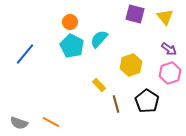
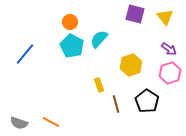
yellow rectangle: rotated 24 degrees clockwise
